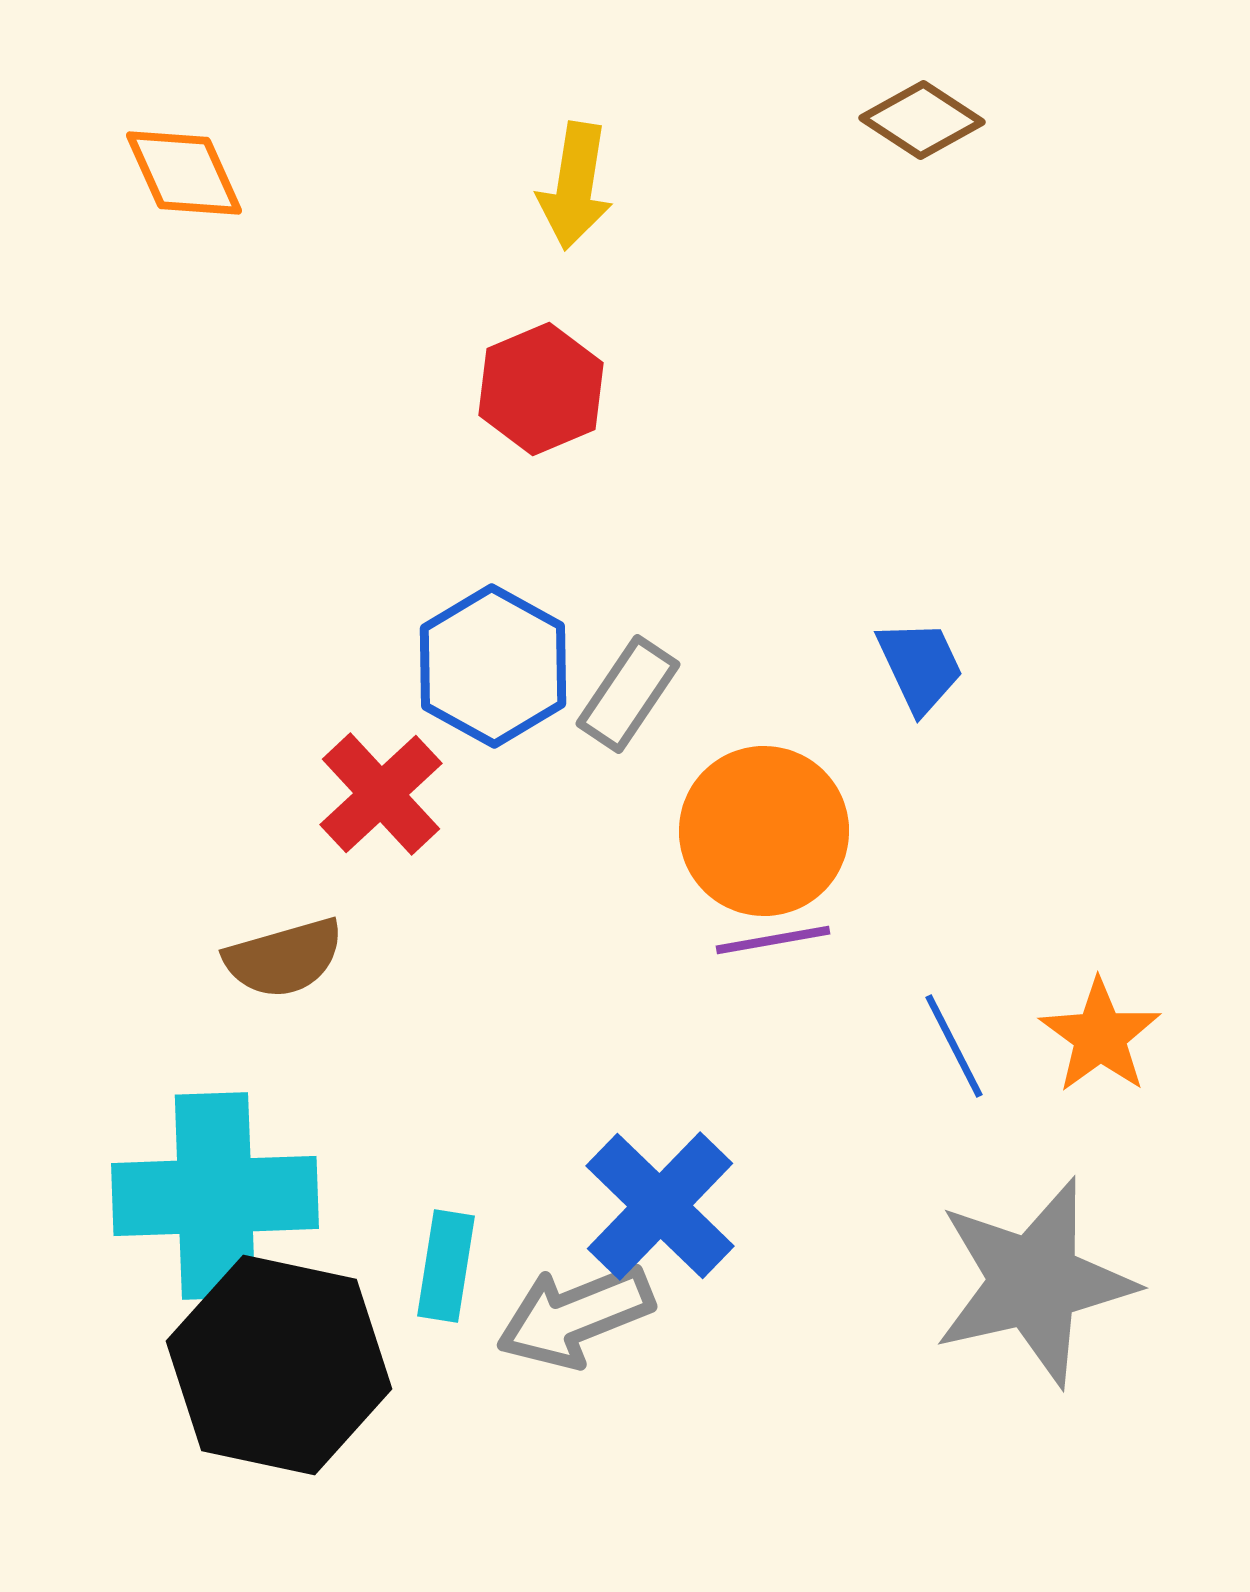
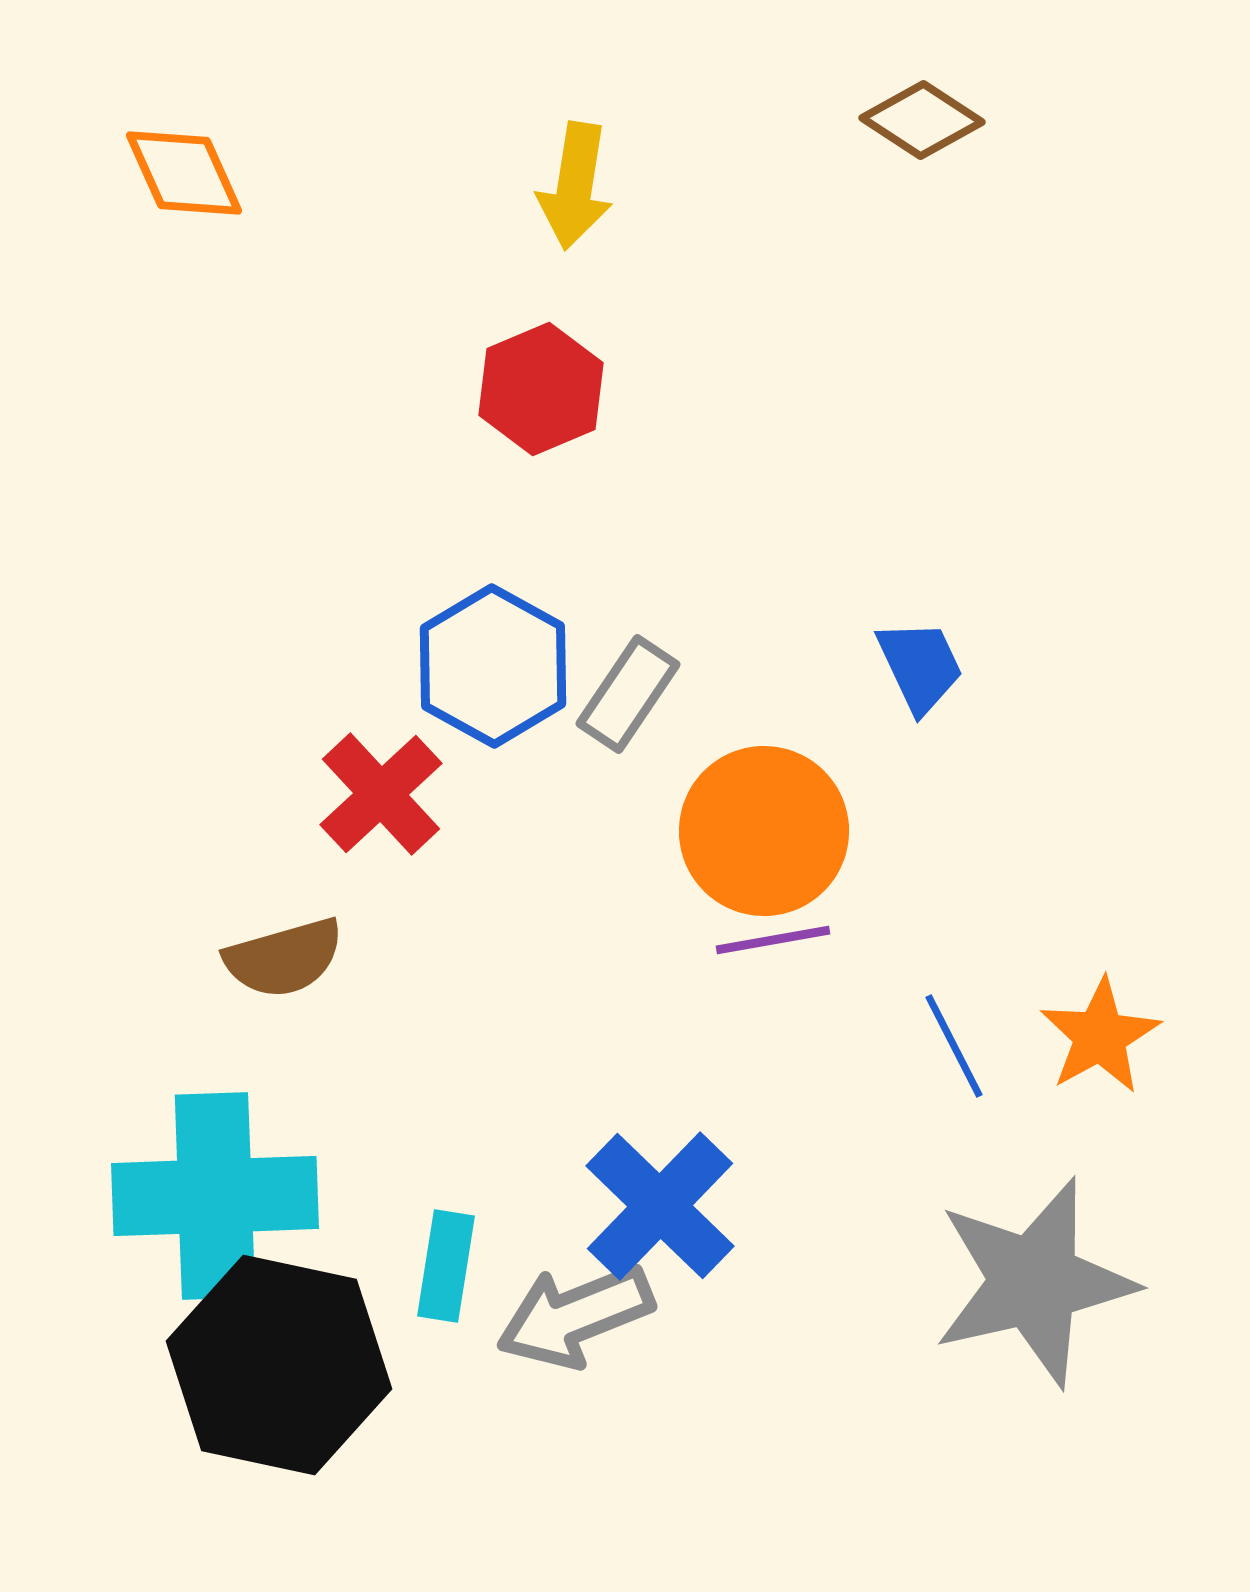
orange star: rotated 7 degrees clockwise
